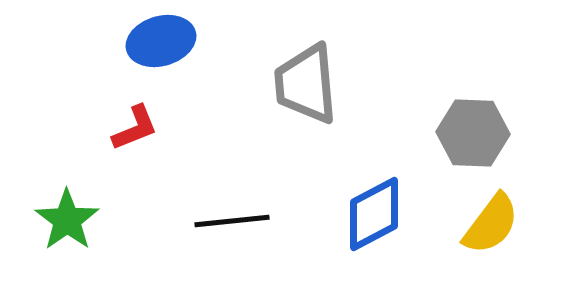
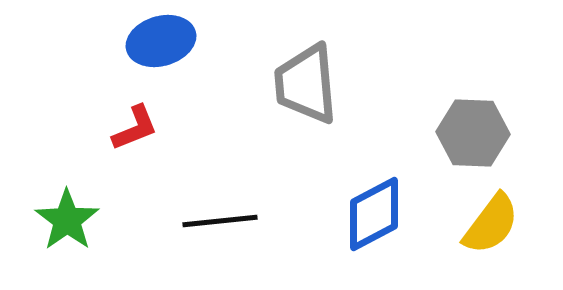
black line: moved 12 px left
